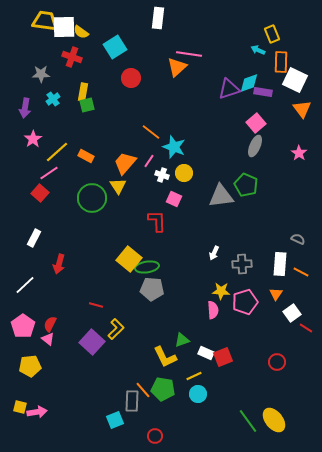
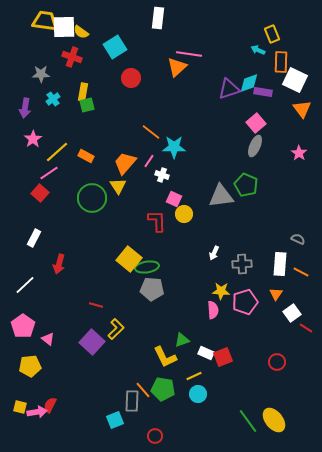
cyan star at (174, 147): rotated 20 degrees counterclockwise
yellow circle at (184, 173): moved 41 px down
red semicircle at (50, 324): moved 81 px down
